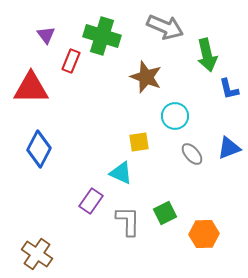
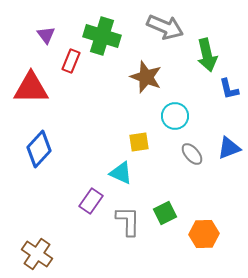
blue diamond: rotated 15 degrees clockwise
